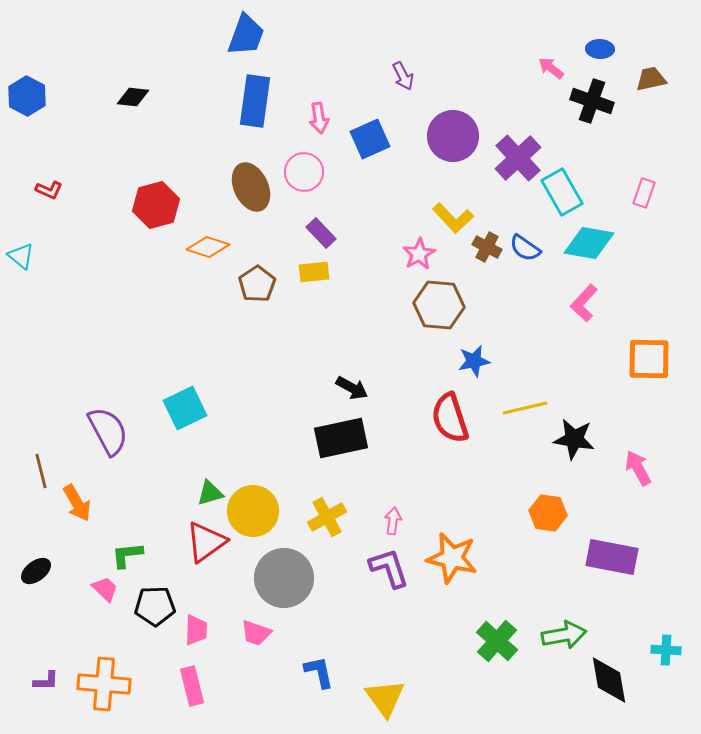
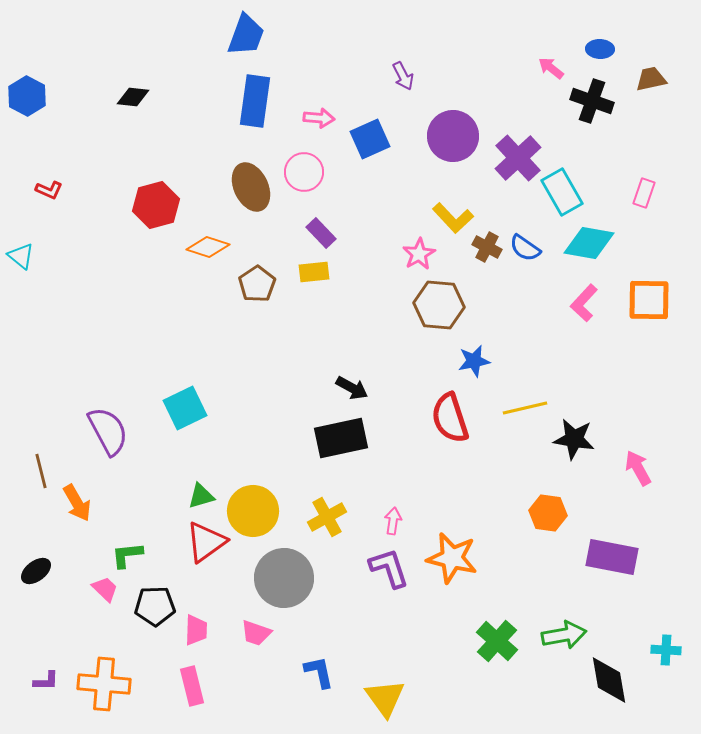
pink arrow at (319, 118): rotated 76 degrees counterclockwise
orange square at (649, 359): moved 59 px up
green triangle at (210, 493): moved 9 px left, 3 px down
